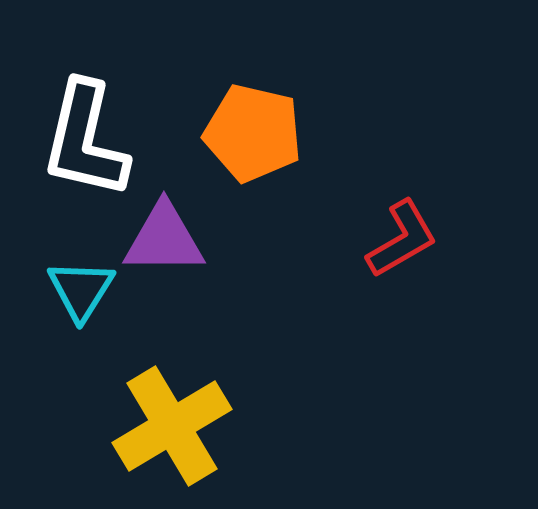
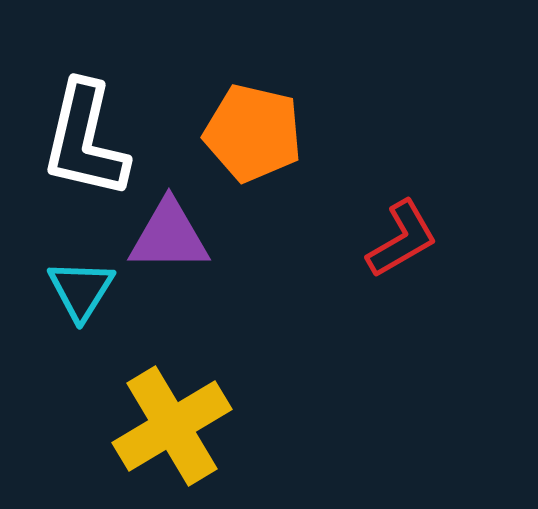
purple triangle: moved 5 px right, 3 px up
